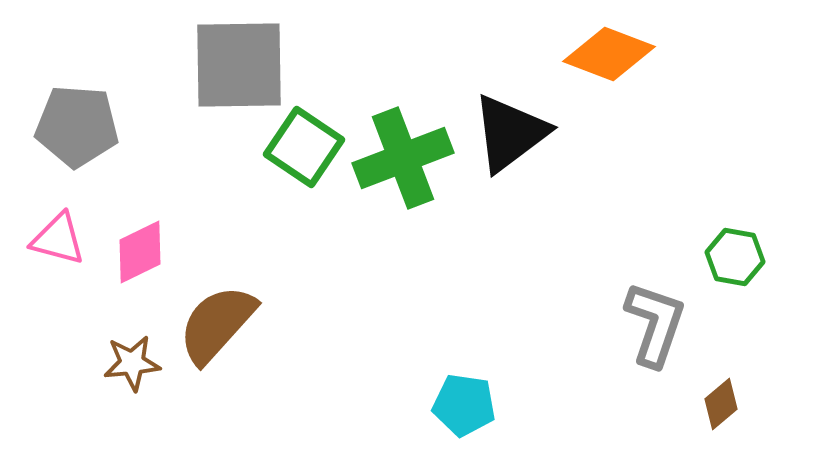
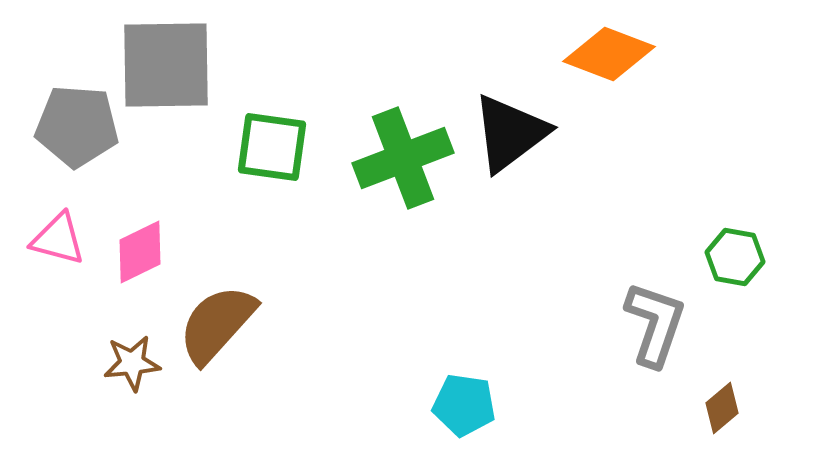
gray square: moved 73 px left
green square: moved 32 px left; rotated 26 degrees counterclockwise
brown diamond: moved 1 px right, 4 px down
